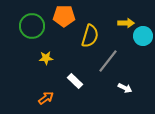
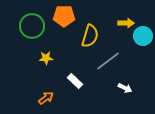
gray line: rotated 15 degrees clockwise
